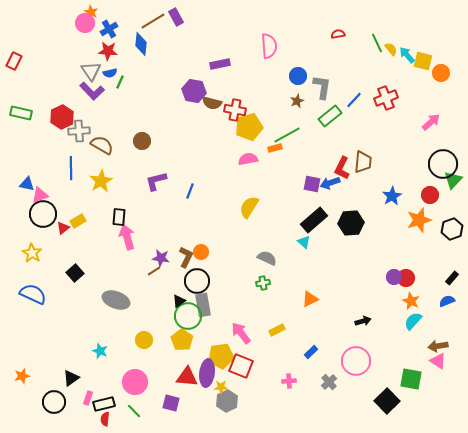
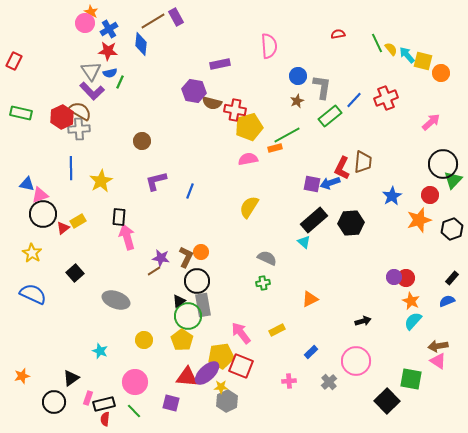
gray cross at (79, 131): moved 2 px up
brown semicircle at (102, 145): moved 22 px left, 34 px up
purple ellipse at (207, 373): rotated 40 degrees clockwise
